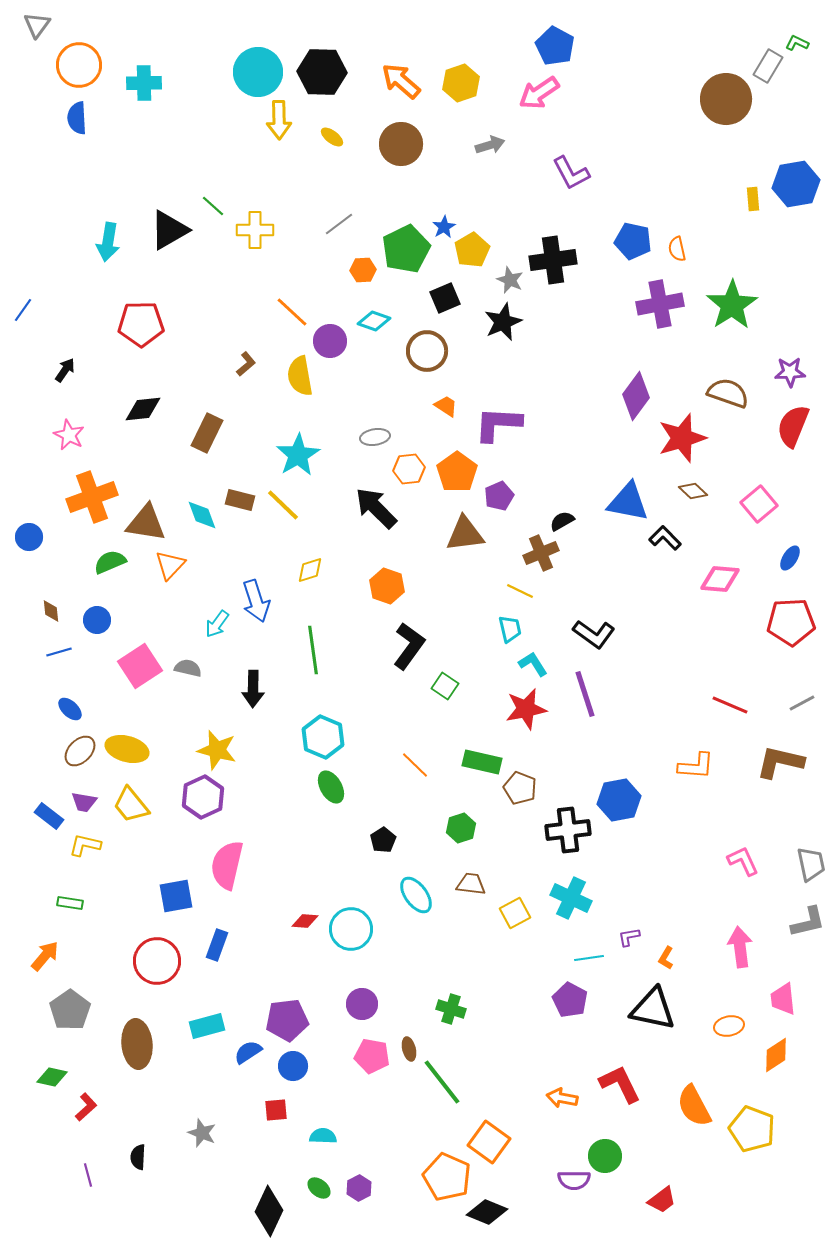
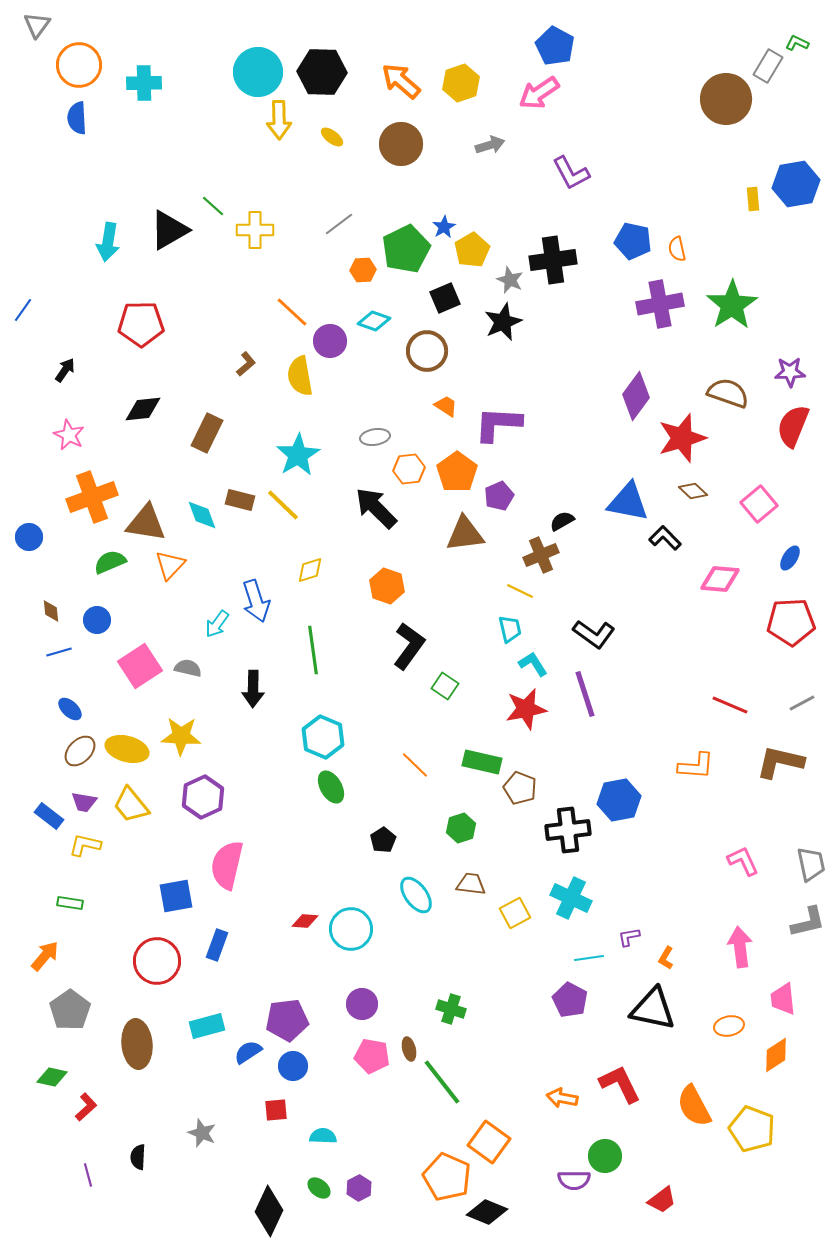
brown cross at (541, 553): moved 2 px down
yellow star at (217, 750): moved 36 px left, 14 px up; rotated 12 degrees counterclockwise
